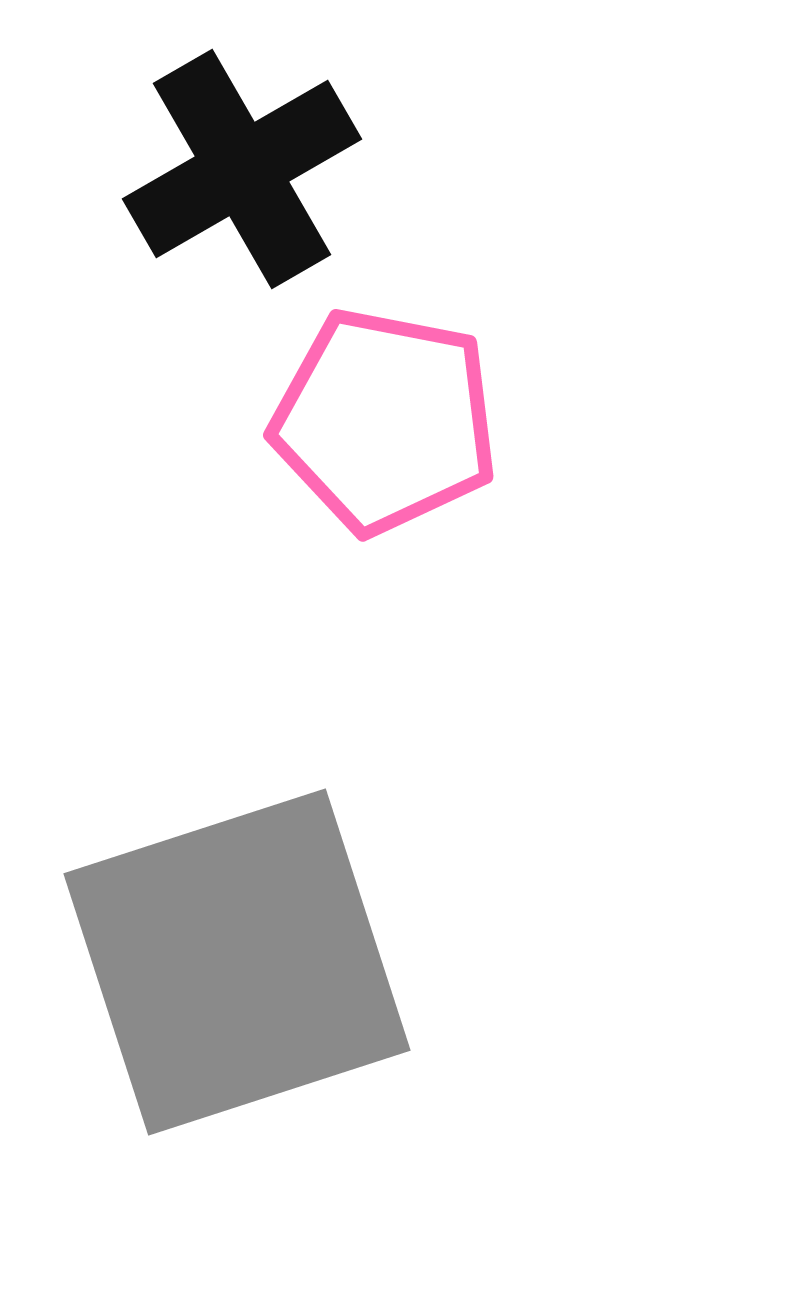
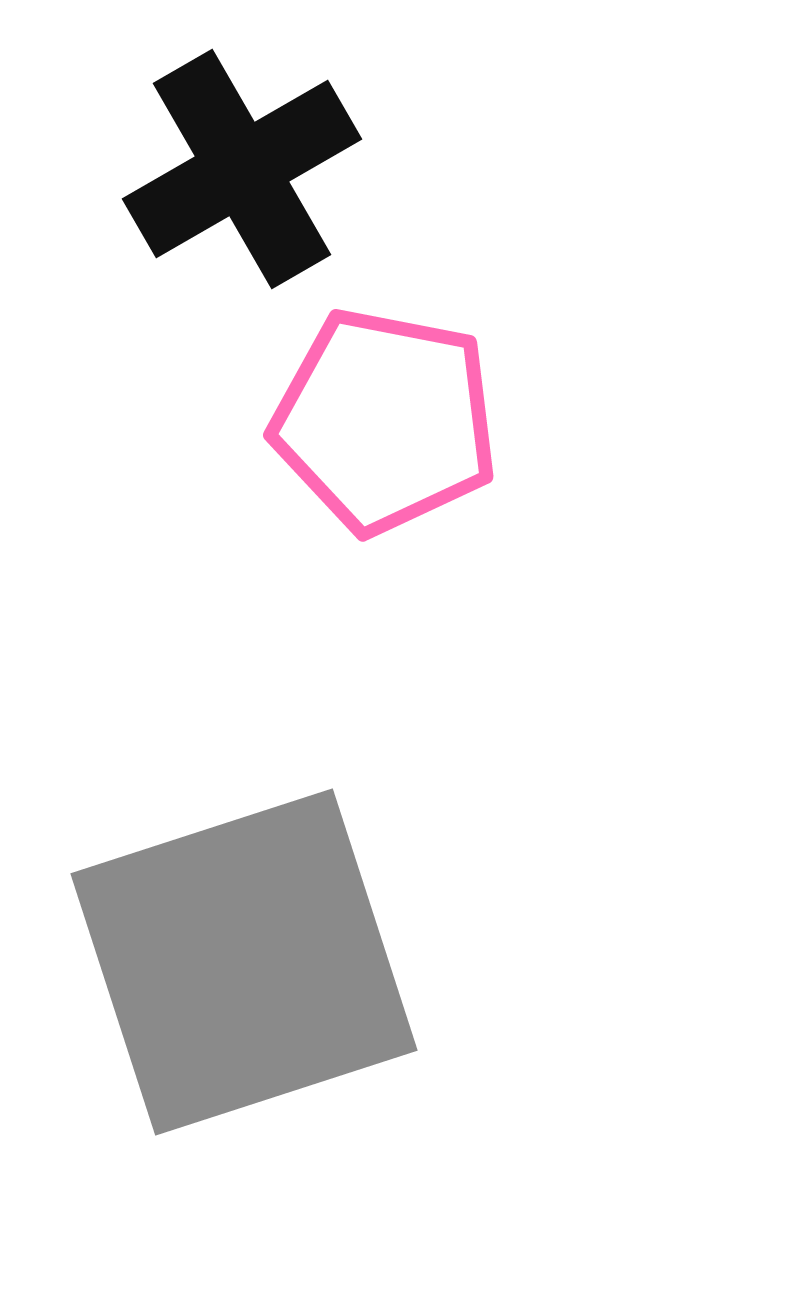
gray square: moved 7 px right
